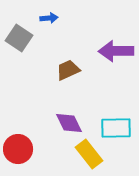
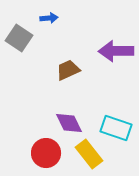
cyan rectangle: rotated 20 degrees clockwise
red circle: moved 28 px right, 4 px down
